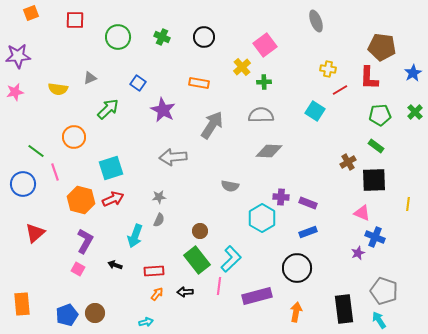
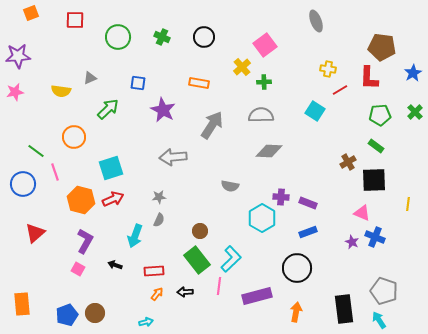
blue square at (138, 83): rotated 28 degrees counterclockwise
yellow semicircle at (58, 89): moved 3 px right, 2 px down
purple star at (358, 253): moved 6 px left, 11 px up; rotated 24 degrees counterclockwise
